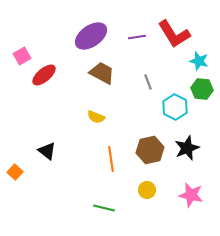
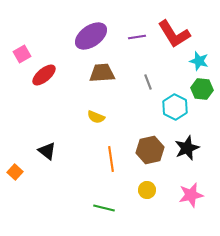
pink square: moved 2 px up
brown trapezoid: rotated 32 degrees counterclockwise
pink star: rotated 25 degrees counterclockwise
